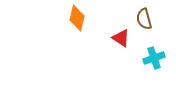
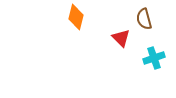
orange diamond: moved 1 px left, 1 px up
red triangle: rotated 12 degrees clockwise
